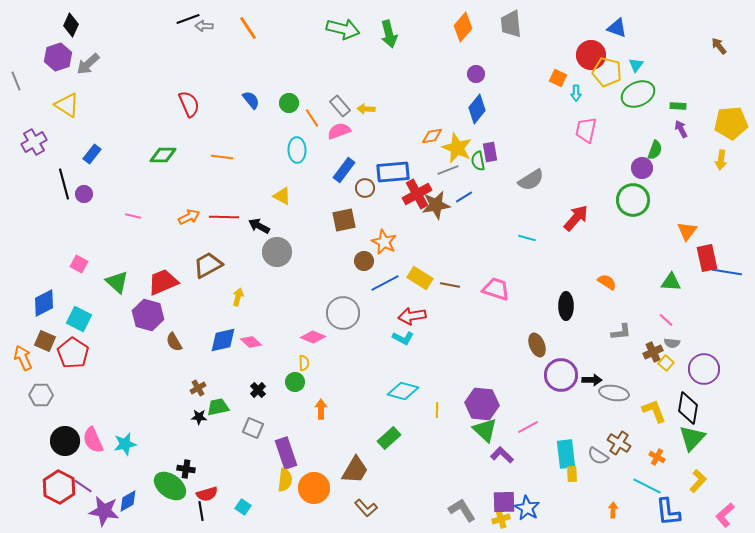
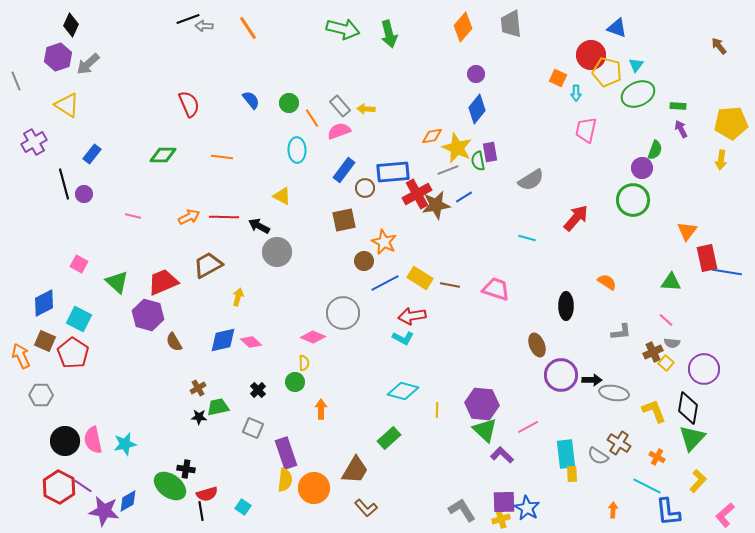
orange arrow at (23, 358): moved 2 px left, 2 px up
pink semicircle at (93, 440): rotated 12 degrees clockwise
